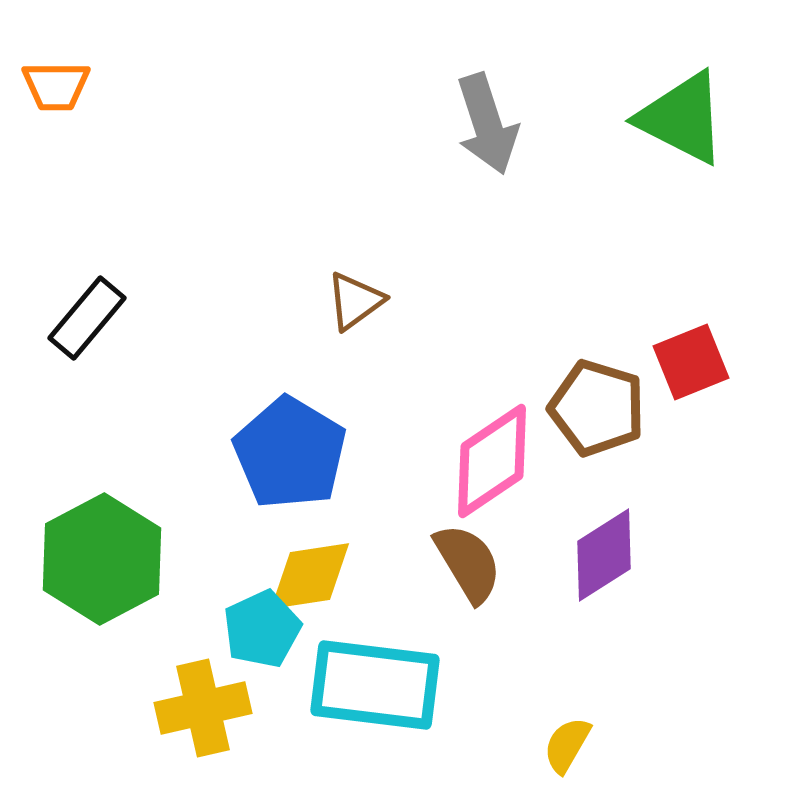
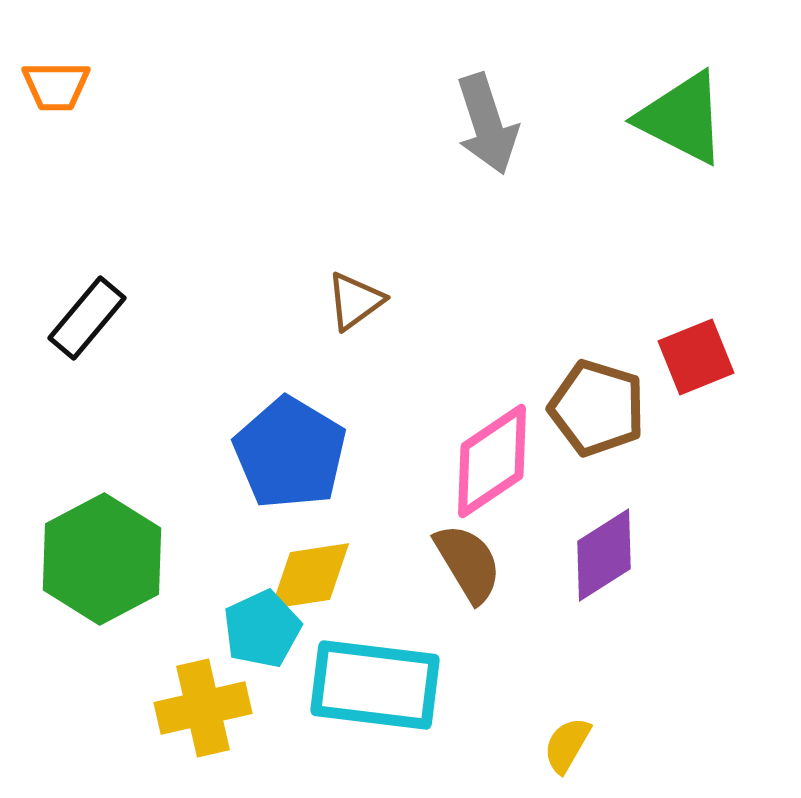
red square: moved 5 px right, 5 px up
